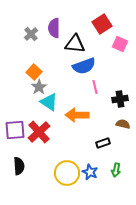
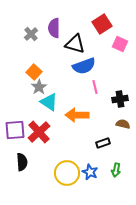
black triangle: rotated 10 degrees clockwise
black semicircle: moved 3 px right, 4 px up
